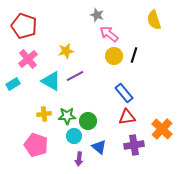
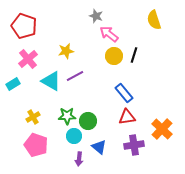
gray star: moved 1 px left, 1 px down
yellow cross: moved 11 px left, 3 px down; rotated 24 degrees counterclockwise
